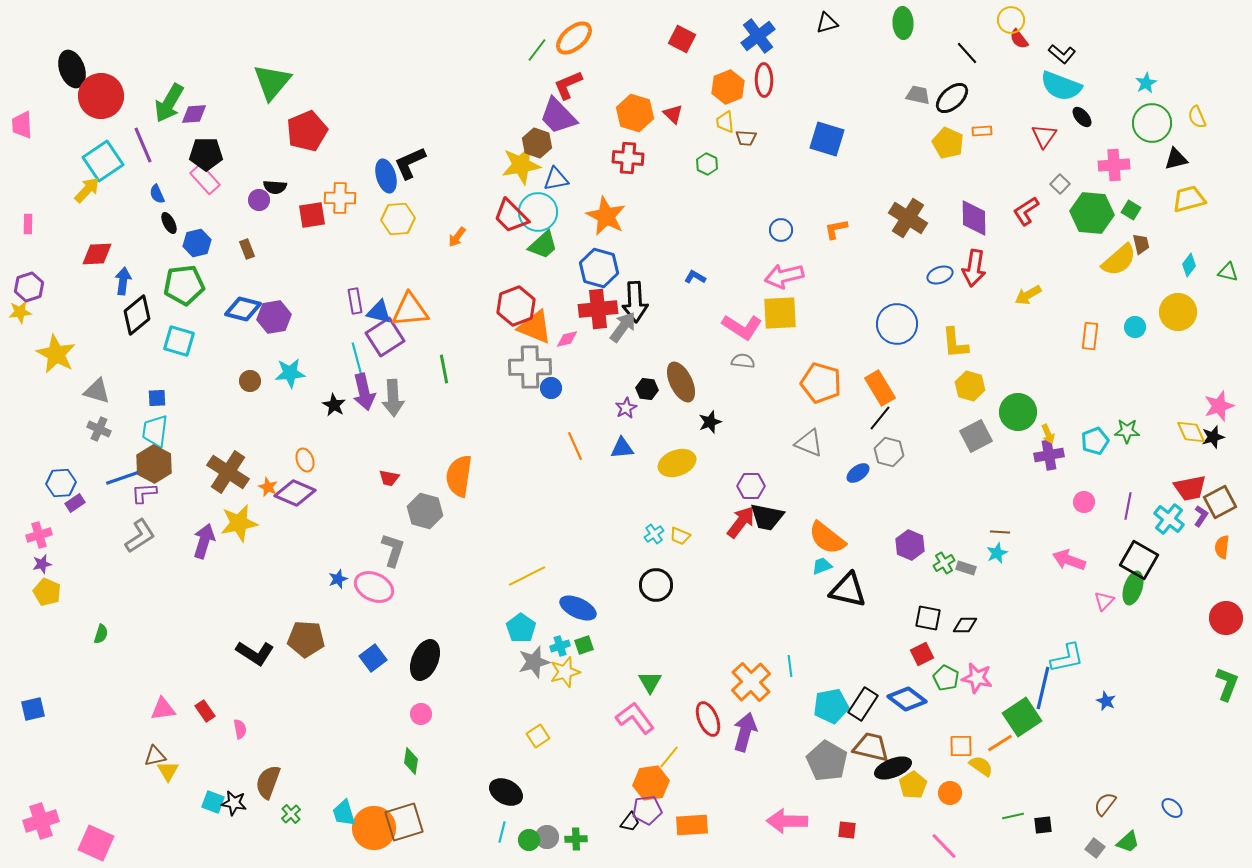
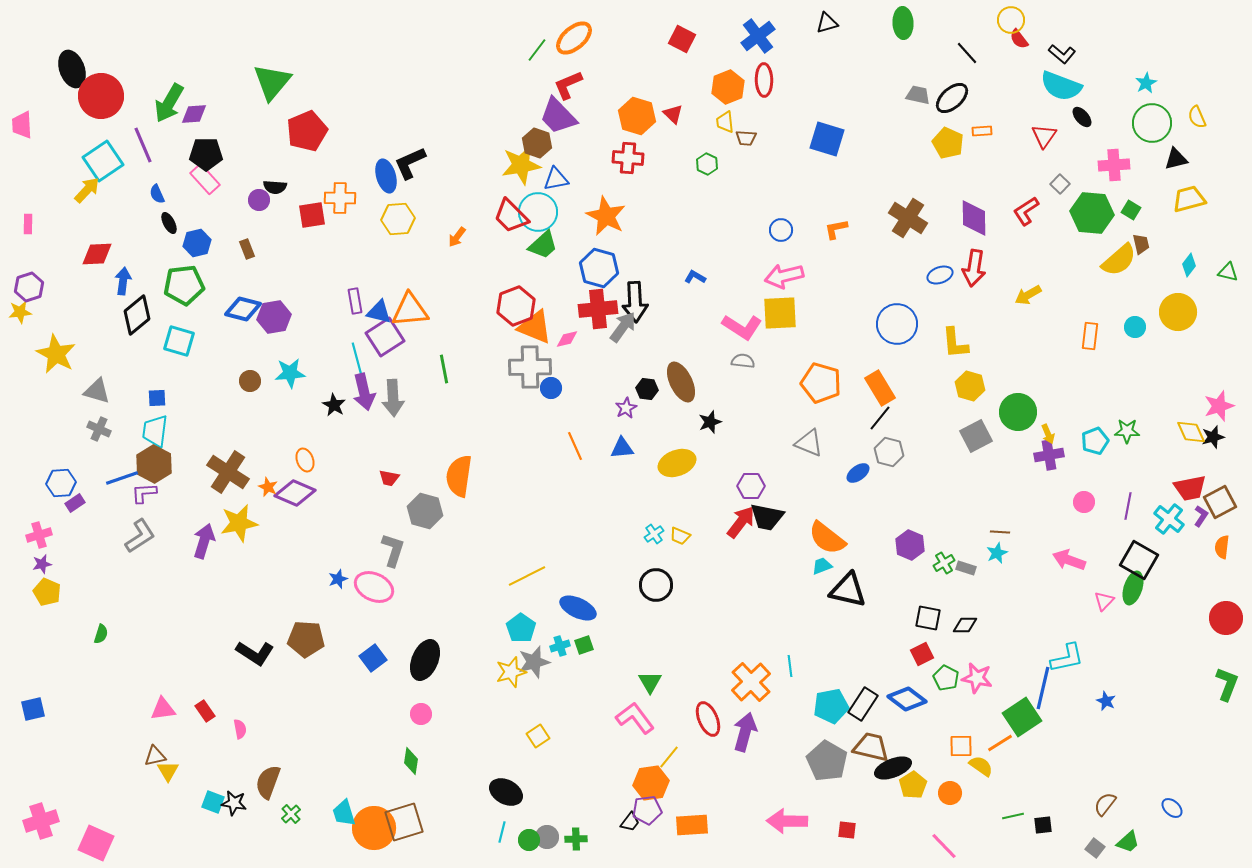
orange hexagon at (635, 113): moved 2 px right, 3 px down
yellow star at (565, 672): moved 54 px left
